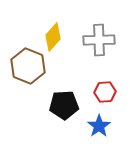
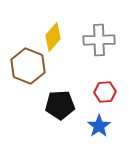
black pentagon: moved 4 px left
